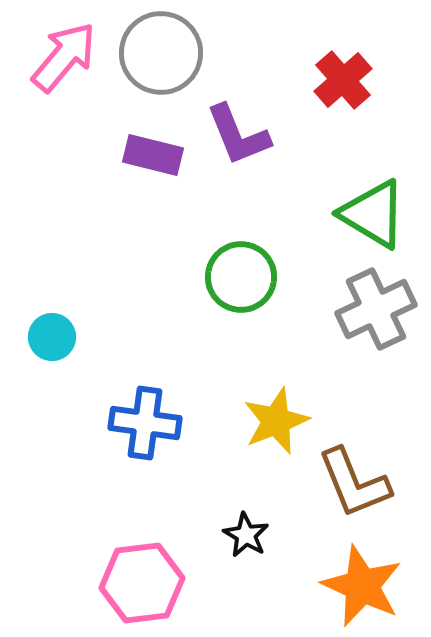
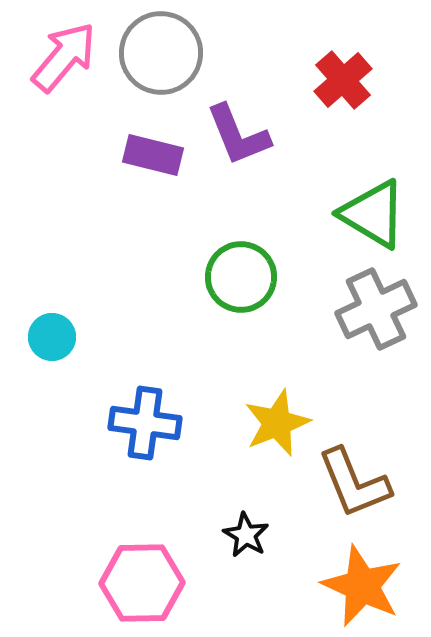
yellow star: moved 1 px right, 2 px down
pink hexagon: rotated 6 degrees clockwise
